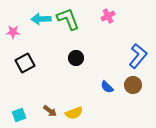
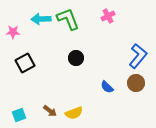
brown circle: moved 3 px right, 2 px up
